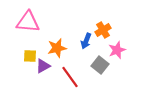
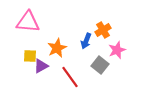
orange star: rotated 12 degrees counterclockwise
purple triangle: moved 2 px left
